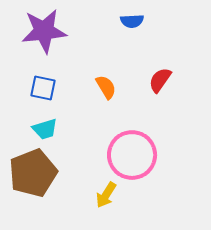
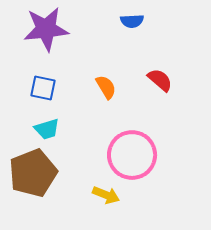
purple star: moved 2 px right, 2 px up
red semicircle: rotated 96 degrees clockwise
cyan trapezoid: moved 2 px right
yellow arrow: rotated 100 degrees counterclockwise
